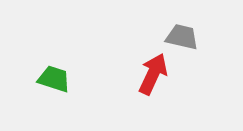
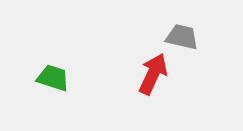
green trapezoid: moved 1 px left, 1 px up
